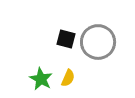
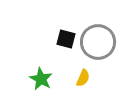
yellow semicircle: moved 15 px right
